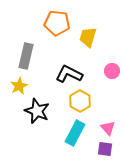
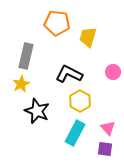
pink circle: moved 1 px right, 1 px down
yellow star: moved 2 px right, 2 px up
